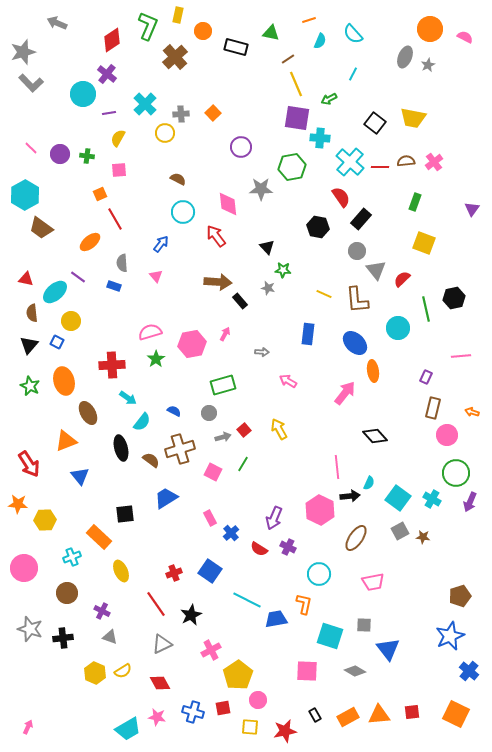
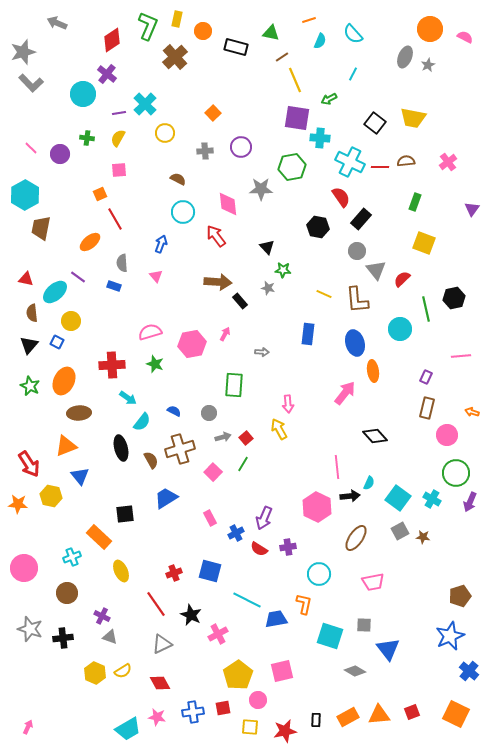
yellow rectangle at (178, 15): moved 1 px left, 4 px down
brown line at (288, 59): moved 6 px left, 2 px up
yellow line at (296, 84): moved 1 px left, 4 px up
purple line at (109, 113): moved 10 px right
gray cross at (181, 114): moved 24 px right, 37 px down
green cross at (87, 156): moved 18 px up
cyan cross at (350, 162): rotated 16 degrees counterclockwise
pink cross at (434, 162): moved 14 px right
brown trapezoid at (41, 228): rotated 65 degrees clockwise
blue arrow at (161, 244): rotated 18 degrees counterclockwise
cyan circle at (398, 328): moved 2 px right, 1 px down
blue ellipse at (355, 343): rotated 30 degrees clockwise
green star at (156, 359): moved 1 px left, 5 px down; rotated 18 degrees counterclockwise
orange ellipse at (64, 381): rotated 40 degrees clockwise
pink arrow at (288, 381): moved 23 px down; rotated 126 degrees counterclockwise
green rectangle at (223, 385): moved 11 px right; rotated 70 degrees counterclockwise
brown rectangle at (433, 408): moved 6 px left
brown ellipse at (88, 413): moved 9 px left; rotated 65 degrees counterclockwise
red square at (244, 430): moved 2 px right, 8 px down
orange triangle at (66, 441): moved 5 px down
brown semicircle at (151, 460): rotated 24 degrees clockwise
pink square at (213, 472): rotated 18 degrees clockwise
pink hexagon at (320, 510): moved 3 px left, 3 px up
purple arrow at (274, 518): moved 10 px left
yellow hexagon at (45, 520): moved 6 px right, 24 px up; rotated 15 degrees clockwise
blue cross at (231, 533): moved 5 px right; rotated 14 degrees clockwise
purple cross at (288, 547): rotated 35 degrees counterclockwise
blue square at (210, 571): rotated 20 degrees counterclockwise
purple cross at (102, 611): moved 5 px down
black star at (191, 615): rotated 20 degrees counterclockwise
pink cross at (211, 650): moved 7 px right, 16 px up
pink square at (307, 671): moved 25 px left; rotated 15 degrees counterclockwise
blue cross at (193, 712): rotated 25 degrees counterclockwise
red square at (412, 712): rotated 14 degrees counterclockwise
black rectangle at (315, 715): moved 1 px right, 5 px down; rotated 32 degrees clockwise
